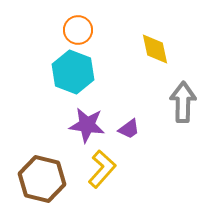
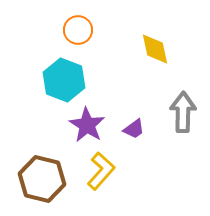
cyan hexagon: moved 9 px left, 8 px down
gray arrow: moved 10 px down
purple star: rotated 24 degrees clockwise
purple trapezoid: moved 5 px right
yellow L-shape: moved 1 px left, 2 px down
